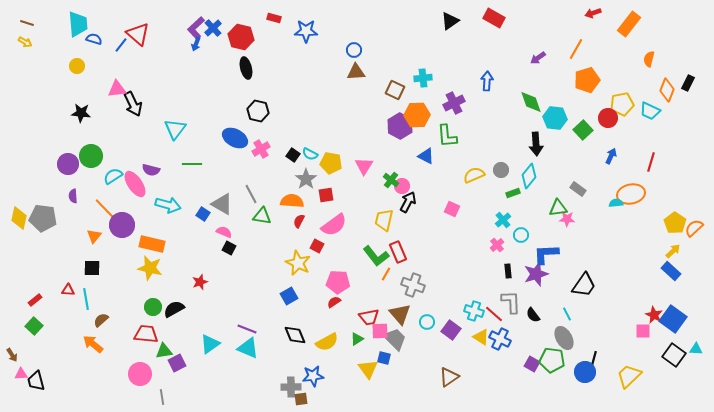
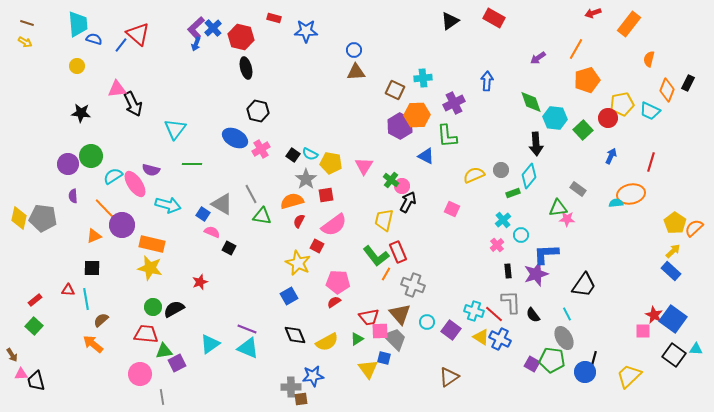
orange semicircle at (292, 201): rotated 20 degrees counterclockwise
pink semicircle at (224, 232): moved 12 px left
orange triangle at (94, 236): rotated 28 degrees clockwise
